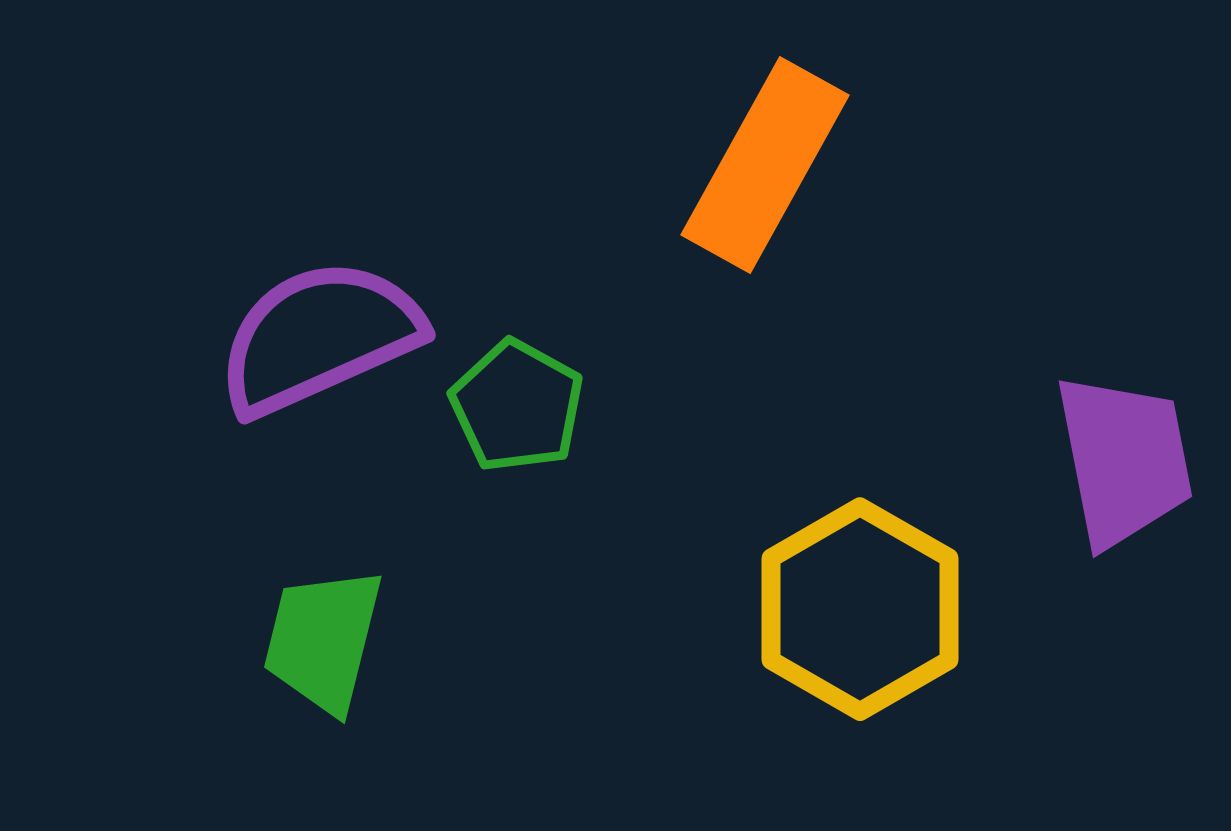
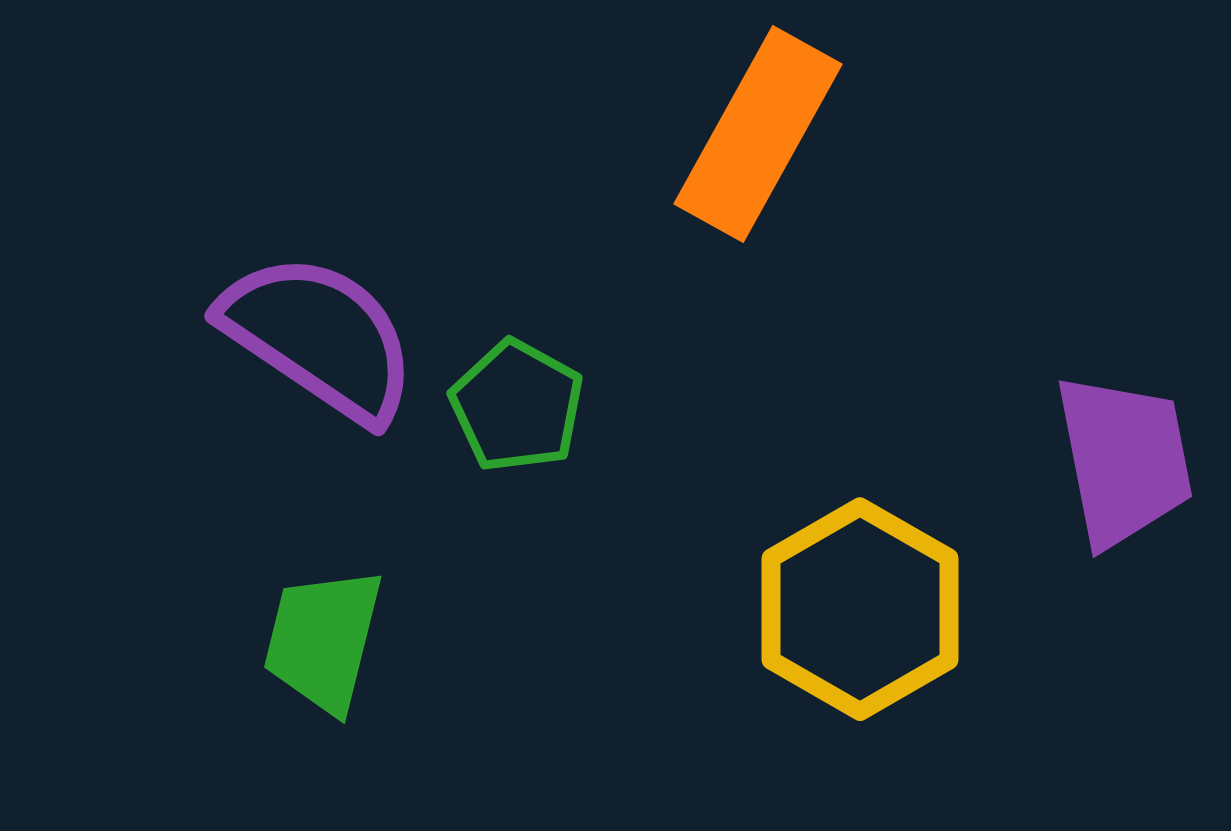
orange rectangle: moved 7 px left, 31 px up
purple semicircle: rotated 58 degrees clockwise
